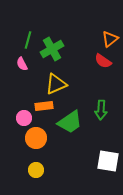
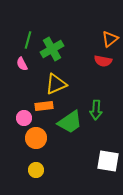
red semicircle: rotated 24 degrees counterclockwise
green arrow: moved 5 px left
